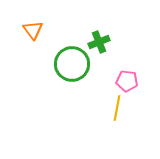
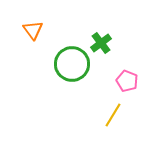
green cross: moved 2 px right, 1 px down; rotated 15 degrees counterclockwise
pink pentagon: rotated 15 degrees clockwise
yellow line: moved 4 px left, 7 px down; rotated 20 degrees clockwise
